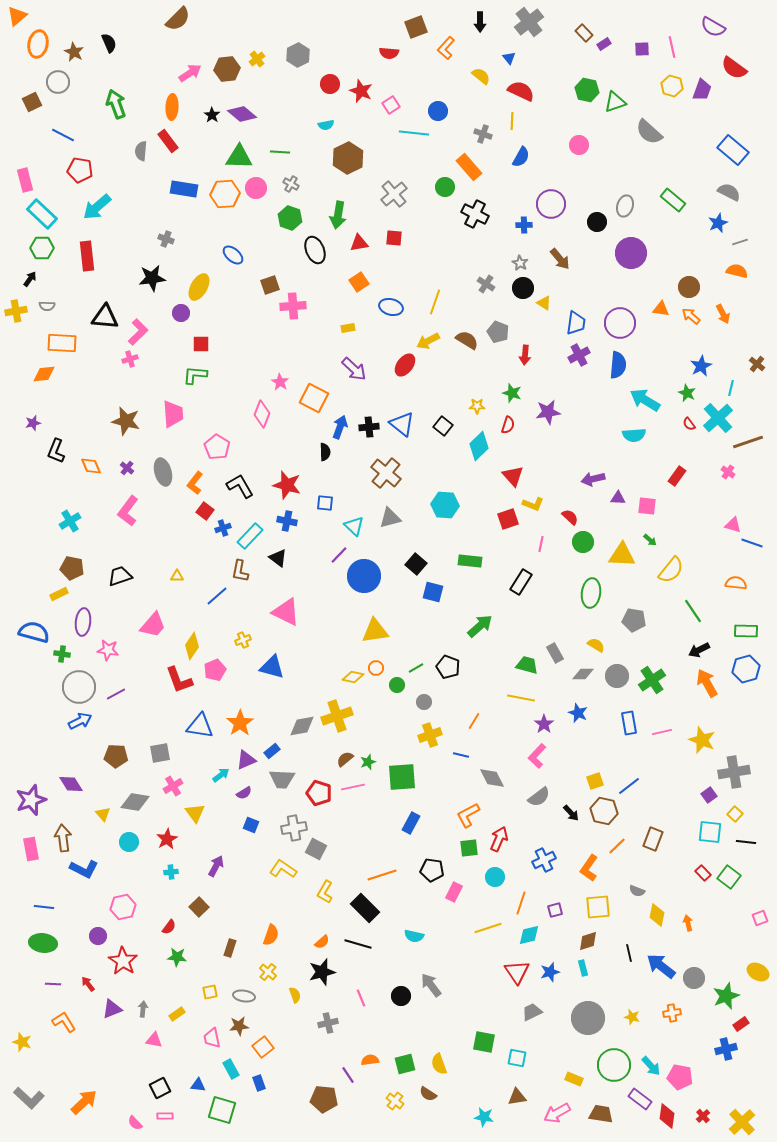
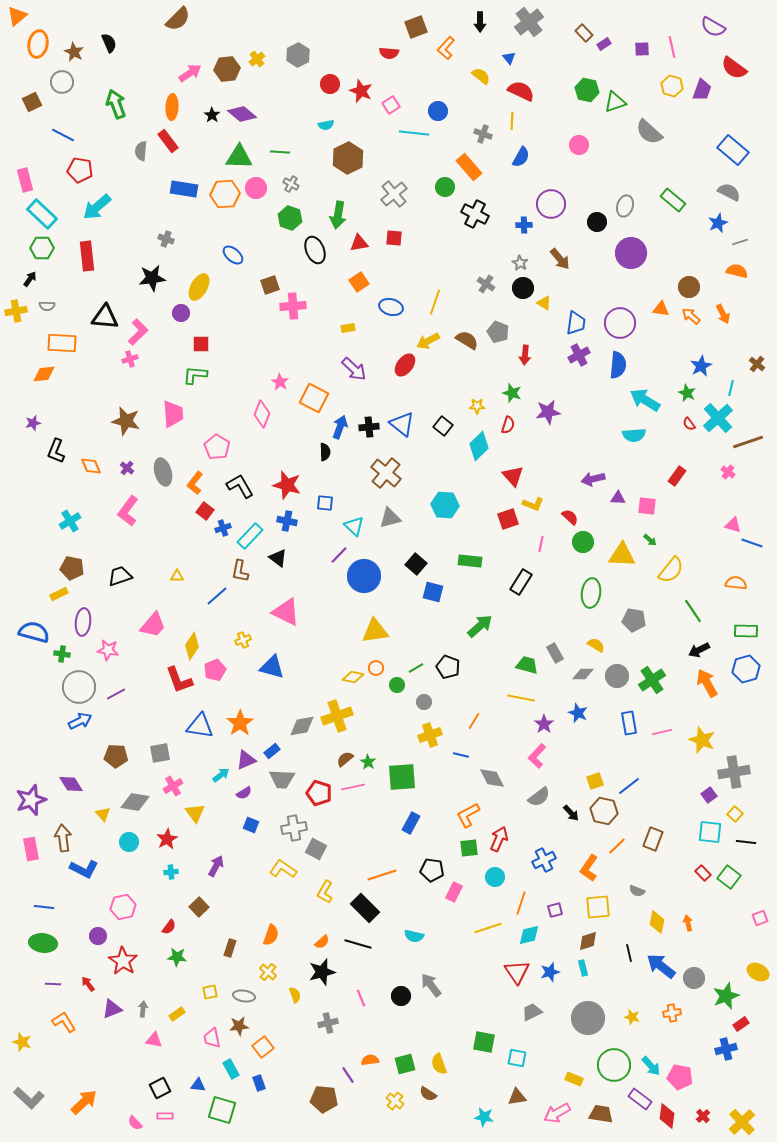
gray circle at (58, 82): moved 4 px right
green star at (368, 762): rotated 21 degrees counterclockwise
yellow diamond at (657, 915): moved 7 px down
